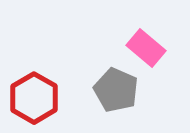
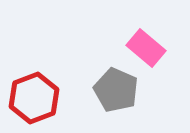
red hexagon: rotated 9 degrees clockwise
